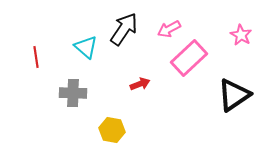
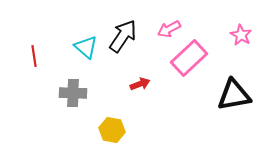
black arrow: moved 1 px left, 7 px down
red line: moved 2 px left, 1 px up
black triangle: rotated 24 degrees clockwise
